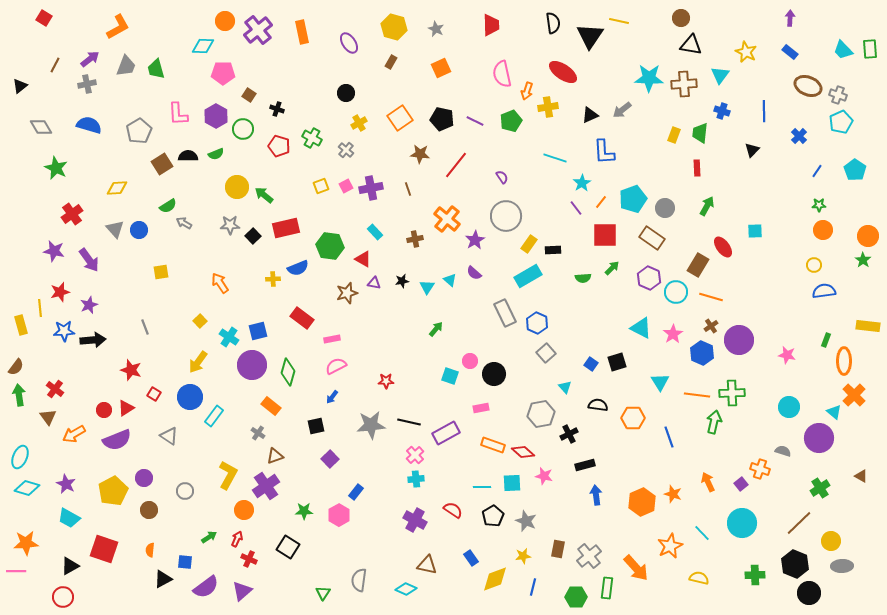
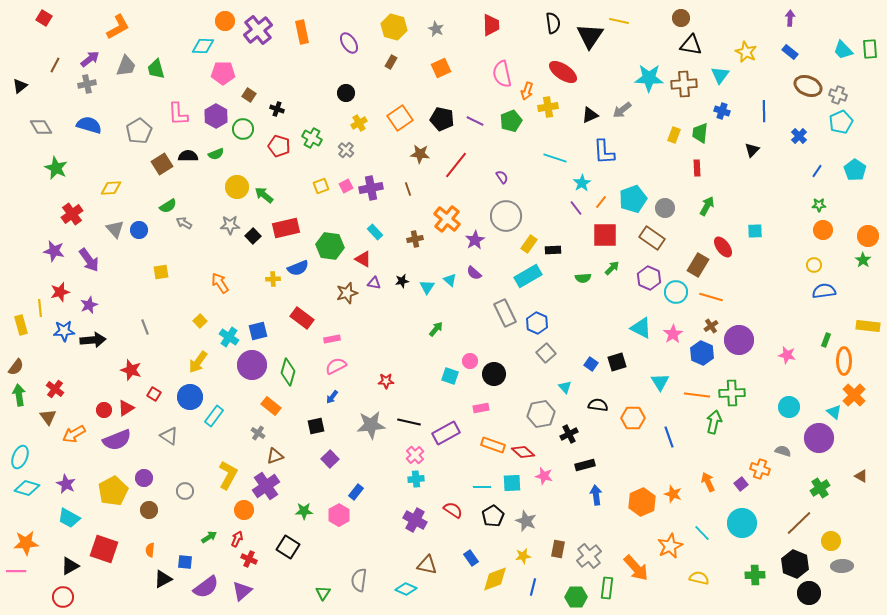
yellow diamond at (117, 188): moved 6 px left
